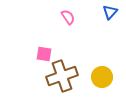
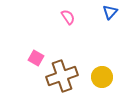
pink square: moved 8 px left, 4 px down; rotated 21 degrees clockwise
